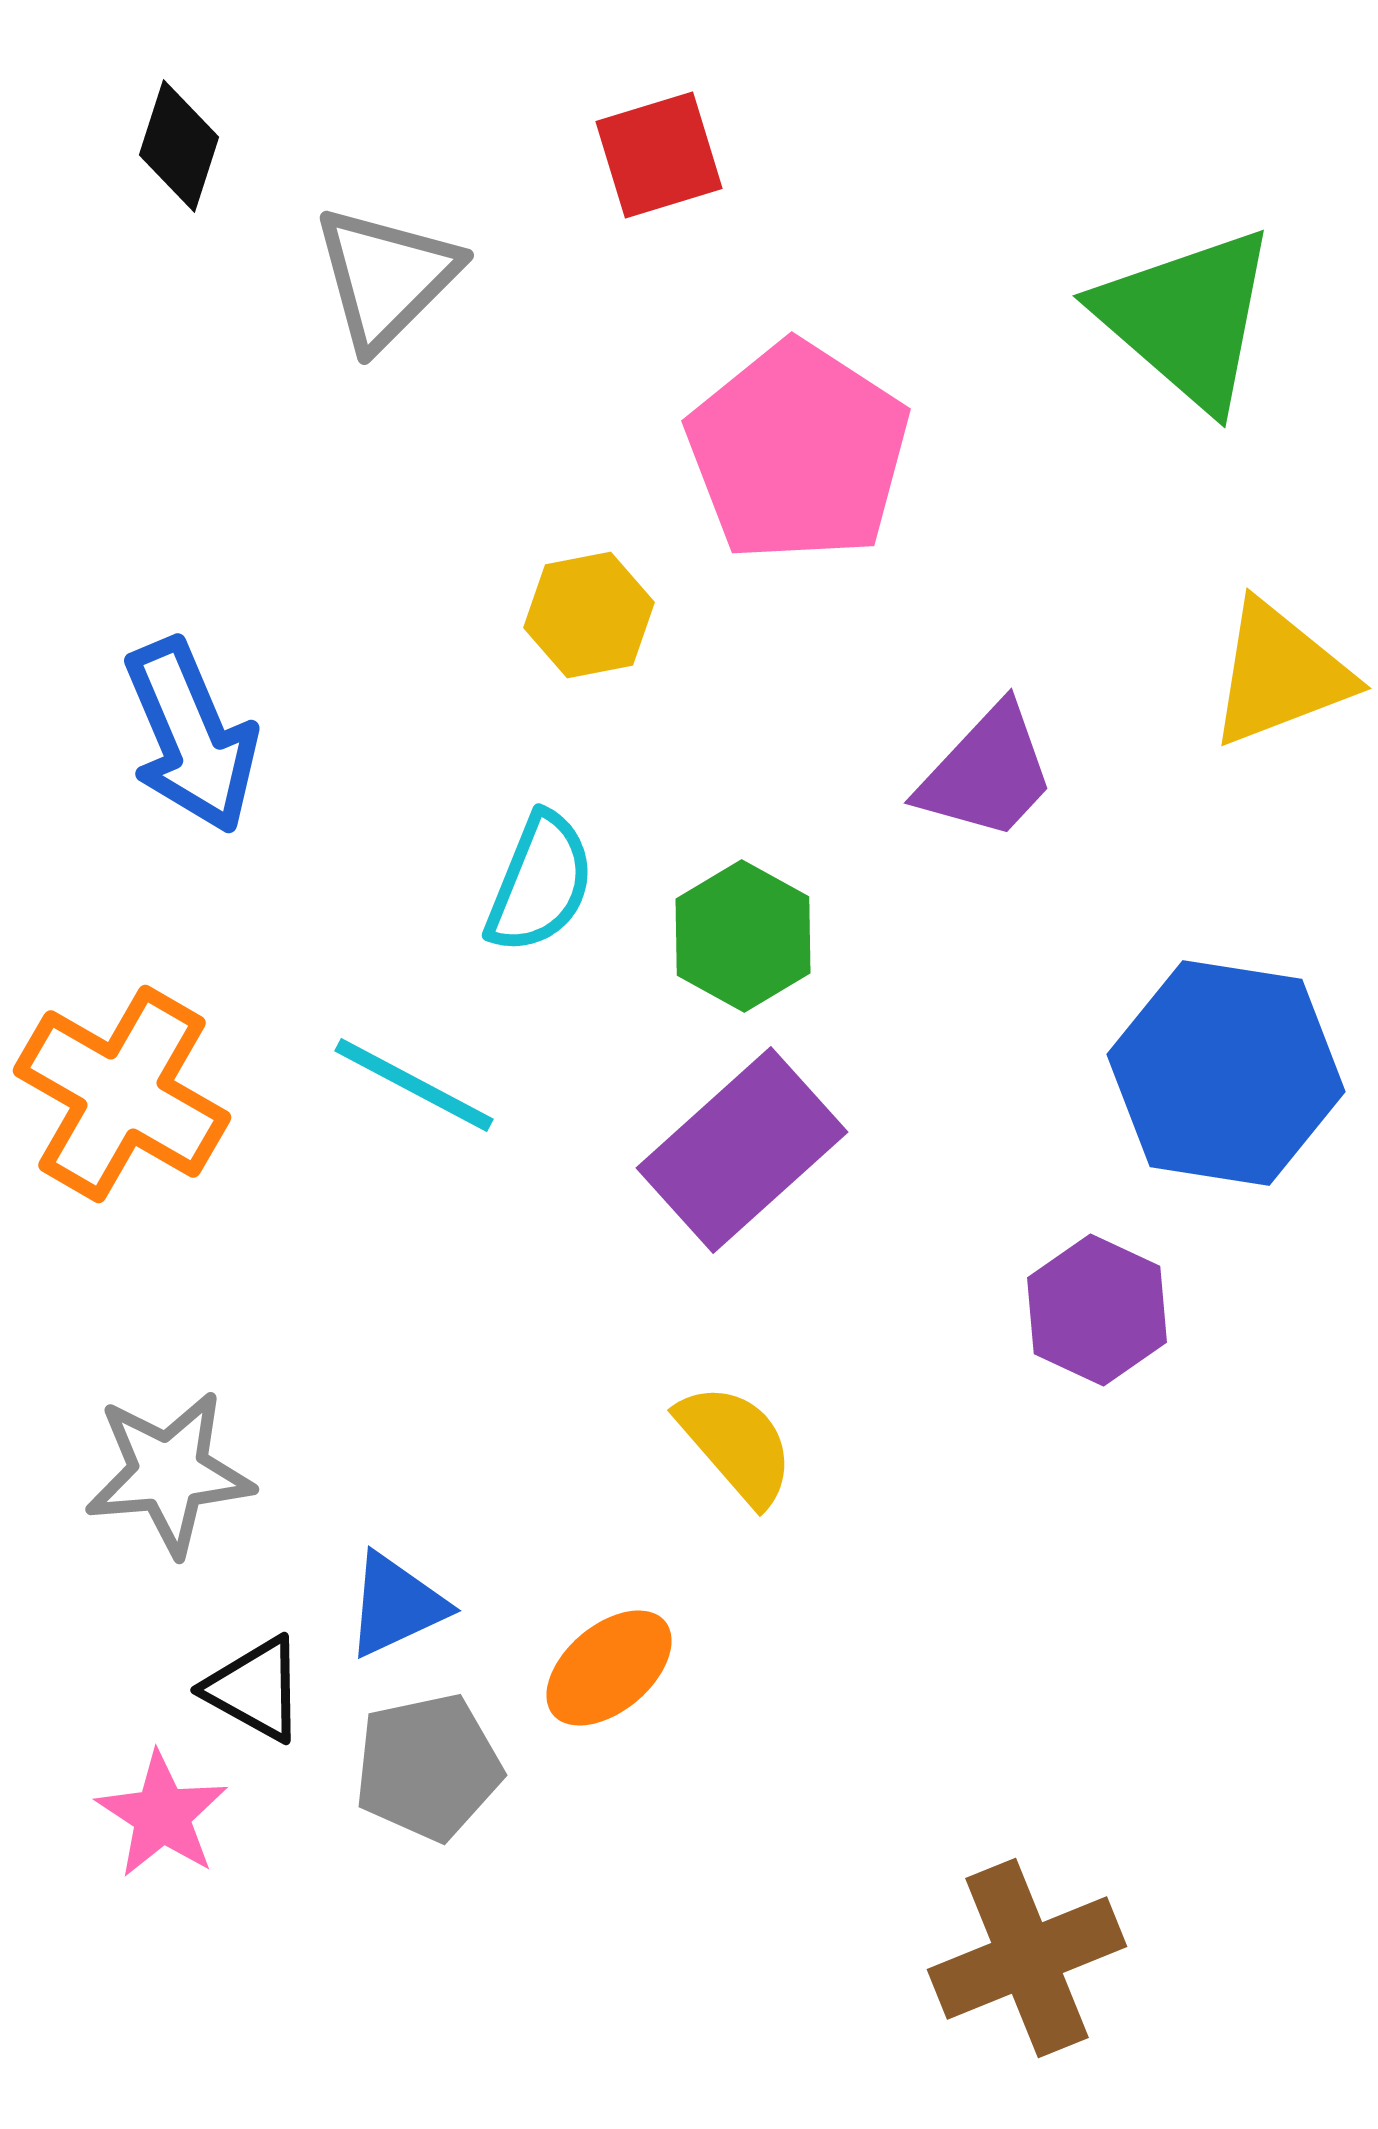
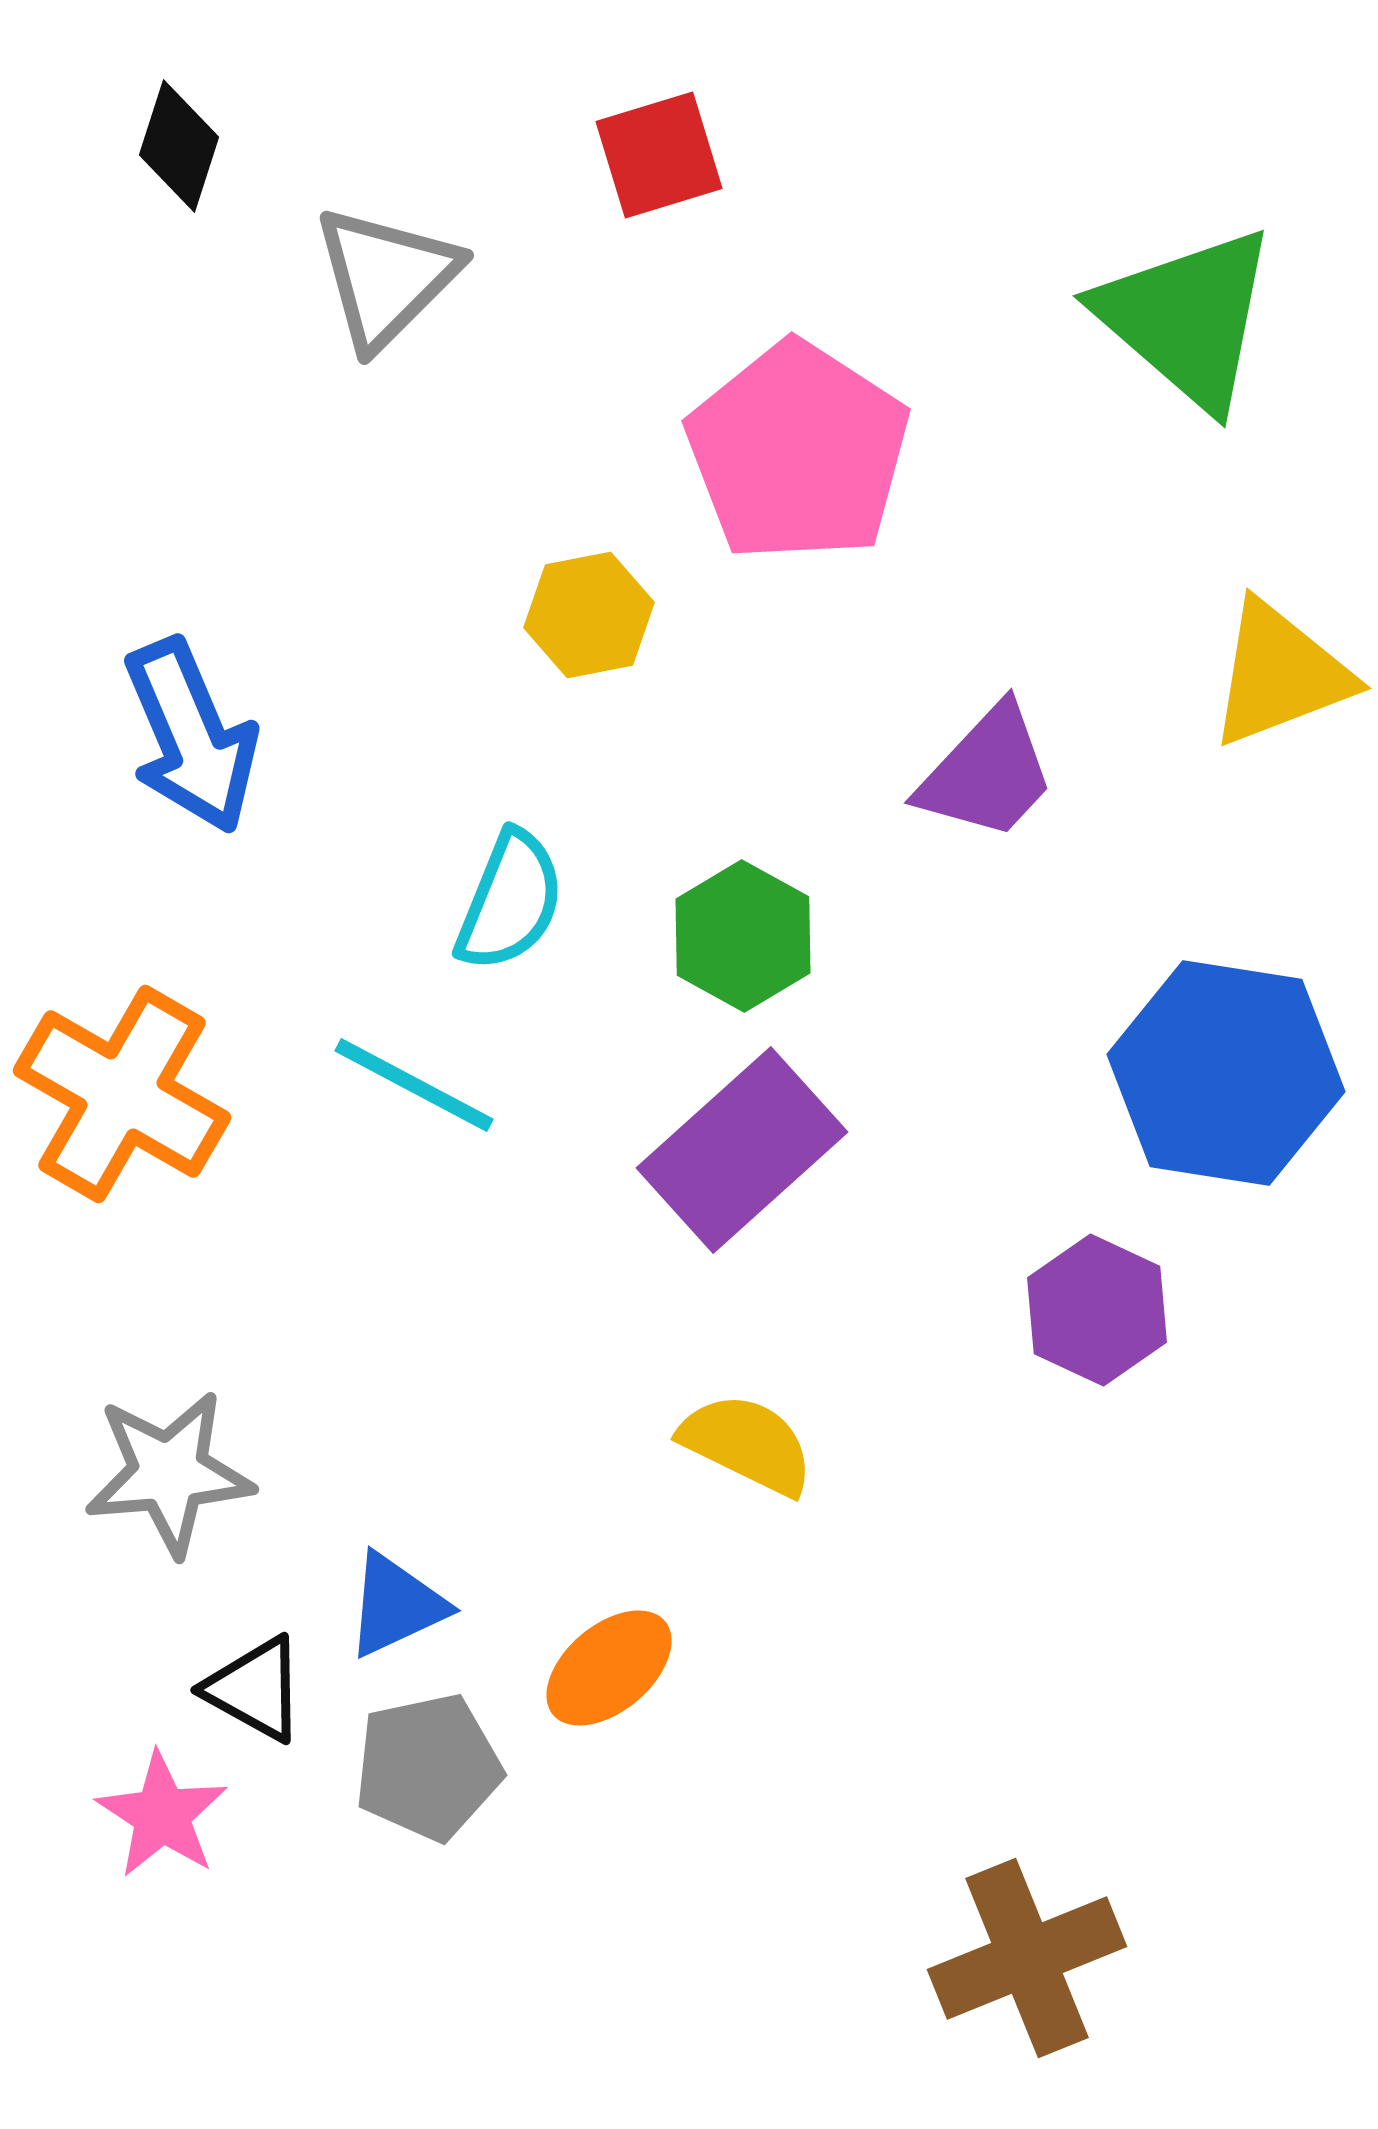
cyan semicircle: moved 30 px left, 18 px down
yellow semicircle: moved 11 px right; rotated 23 degrees counterclockwise
